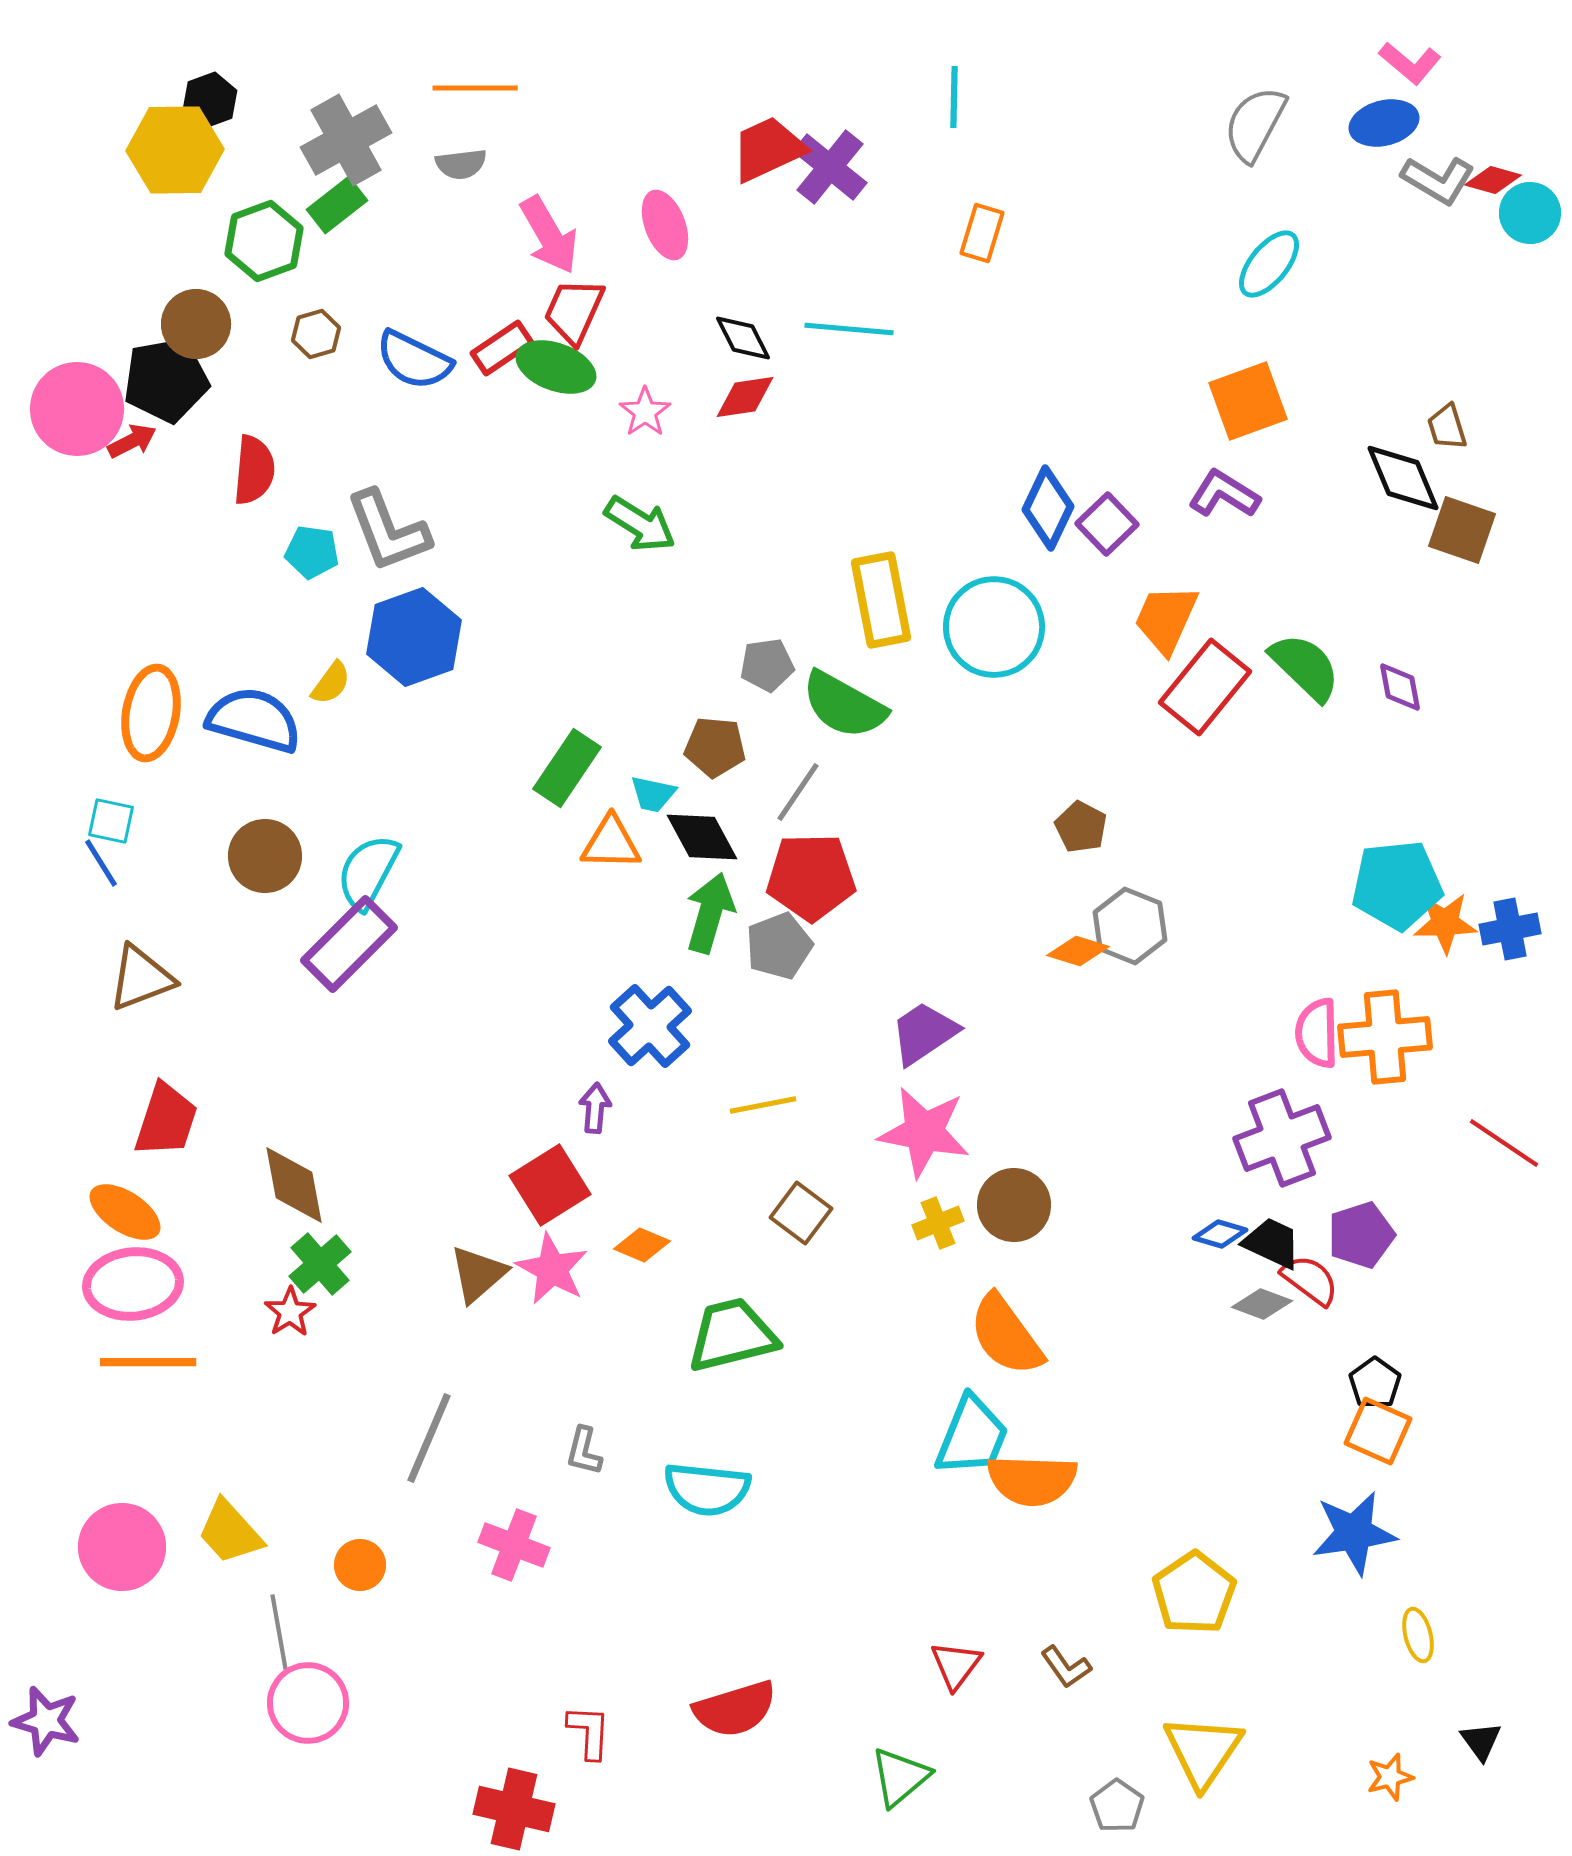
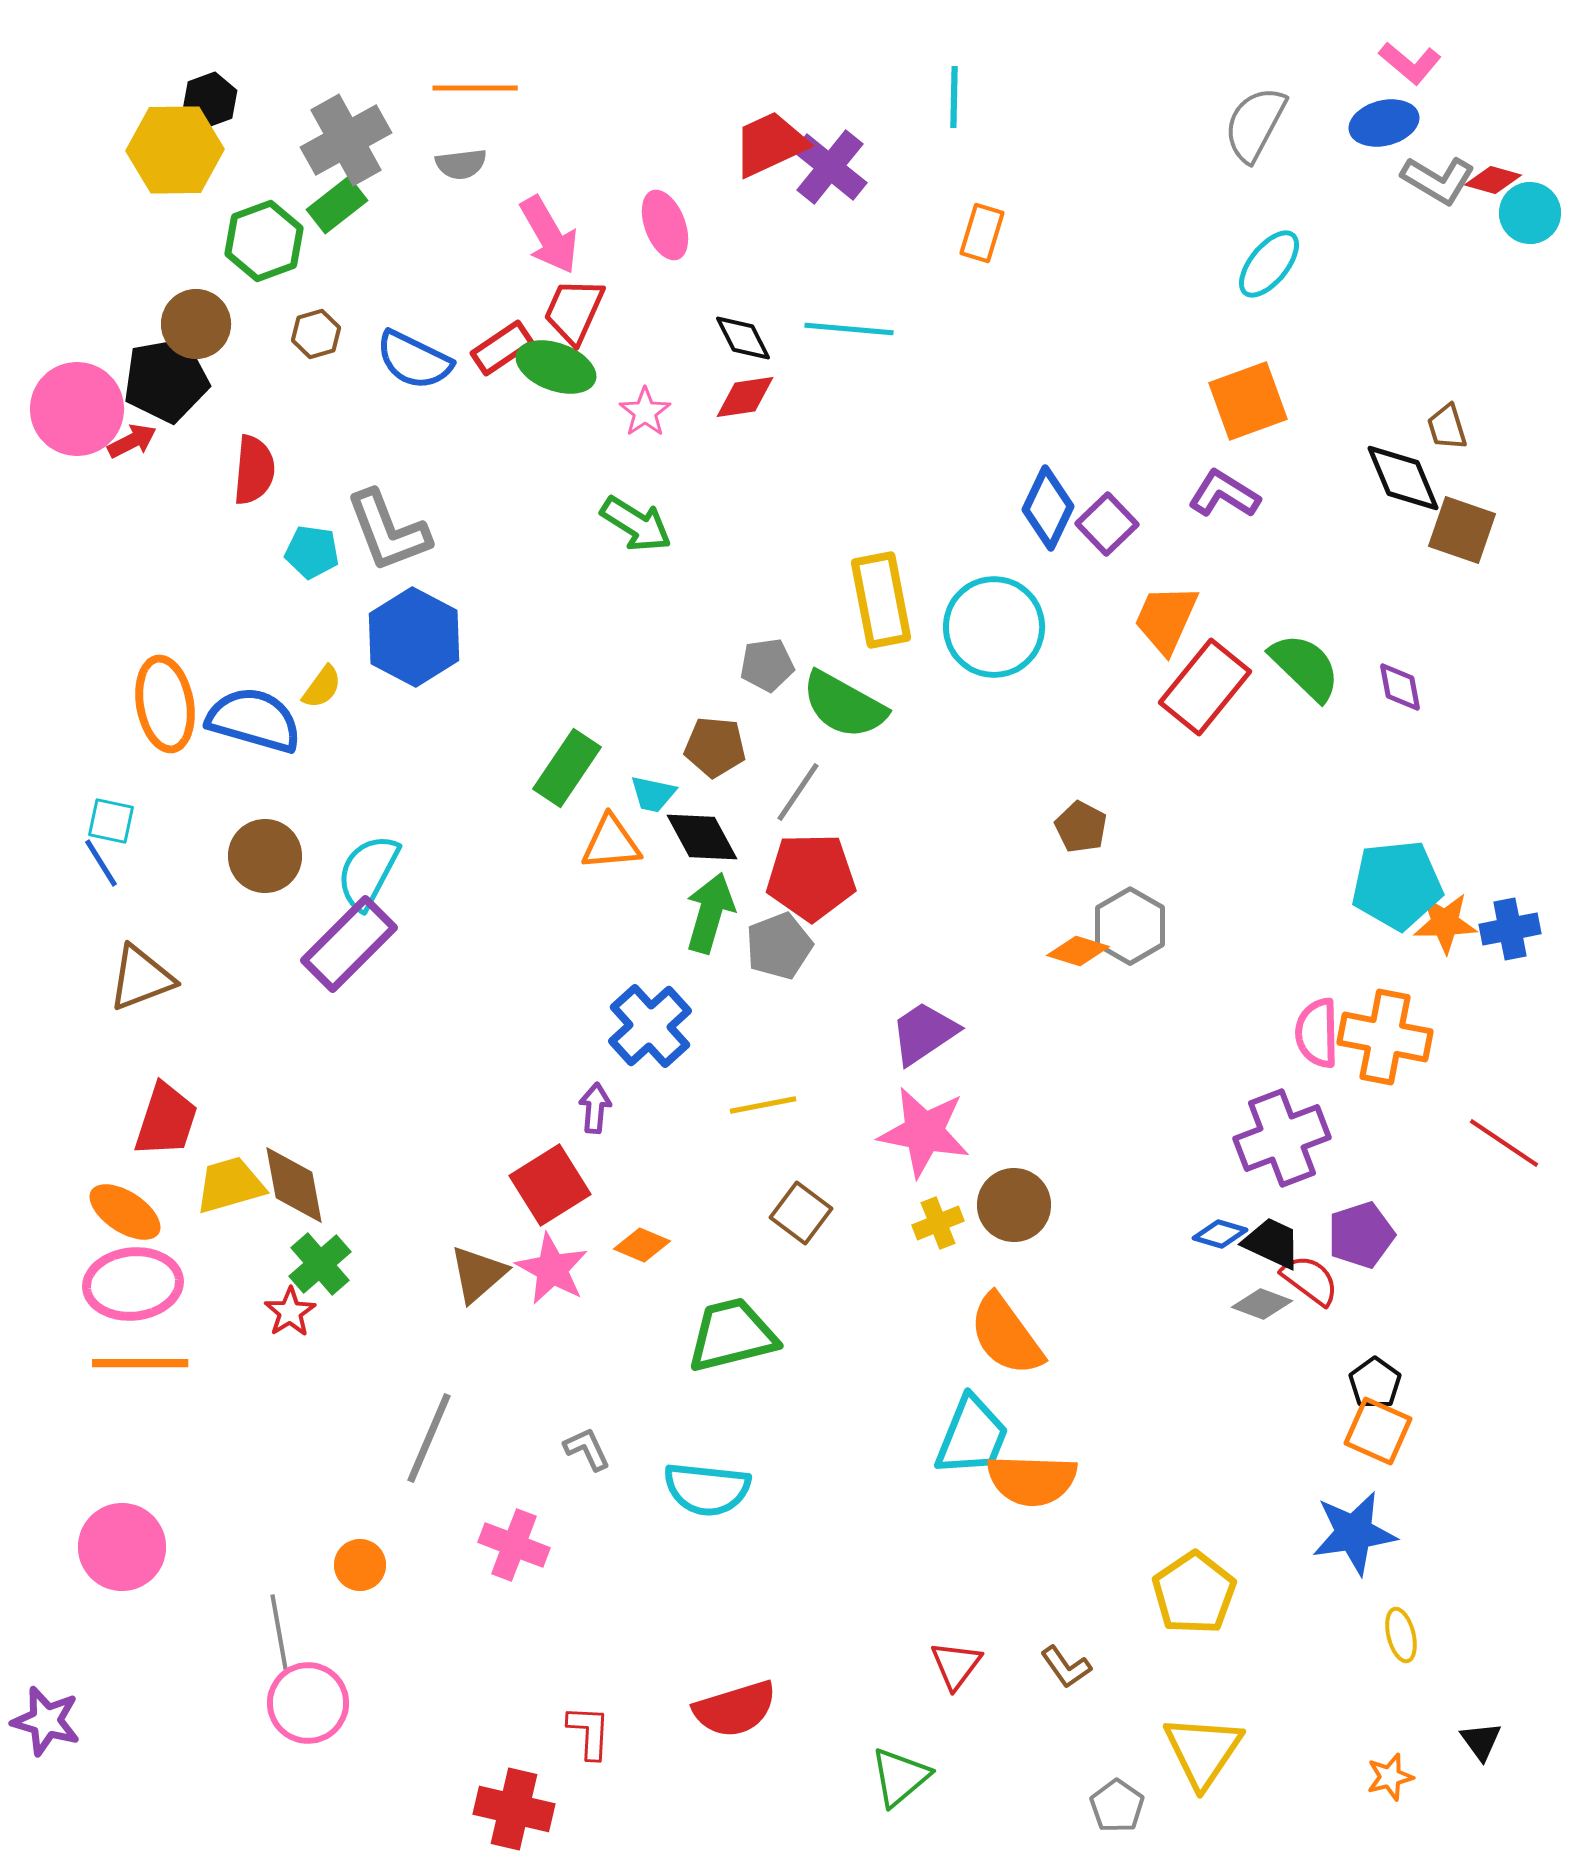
red trapezoid at (768, 149): moved 2 px right, 5 px up
green arrow at (640, 524): moved 4 px left
blue hexagon at (414, 637): rotated 12 degrees counterclockwise
yellow semicircle at (331, 683): moved 9 px left, 4 px down
orange ellipse at (151, 713): moved 14 px right, 9 px up; rotated 20 degrees counterclockwise
orange triangle at (611, 843): rotated 6 degrees counterclockwise
gray hexagon at (1130, 926): rotated 8 degrees clockwise
orange cross at (1385, 1037): rotated 16 degrees clockwise
orange line at (148, 1362): moved 8 px left, 1 px down
gray L-shape at (584, 1451): moved 3 px right, 2 px up; rotated 141 degrees clockwise
yellow trapezoid at (230, 1532): moved 347 px up; rotated 116 degrees clockwise
yellow ellipse at (1418, 1635): moved 17 px left
